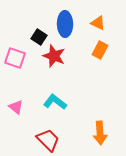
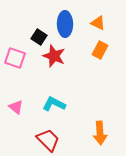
cyan L-shape: moved 1 px left, 2 px down; rotated 10 degrees counterclockwise
